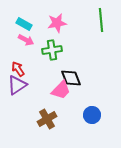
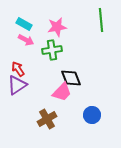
pink star: moved 4 px down
pink trapezoid: moved 1 px right, 2 px down
